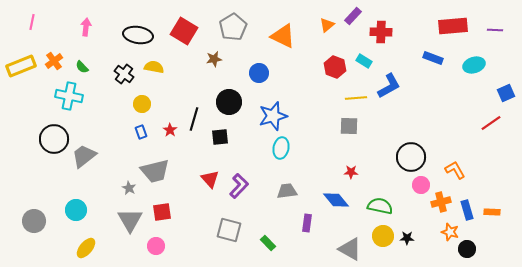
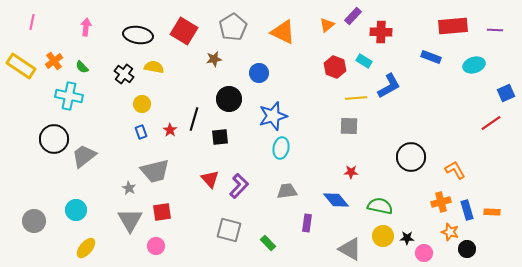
orange triangle at (283, 36): moved 4 px up
blue rectangle at (433, 58): moved 2 px left, 1 px up
yellow rectangle at (21, 66): rotated 56 degrees clockwise
black circle at (229, 102): moved 3 px up
pink circle at (421, 185): moved 3 px right, 68 px down
